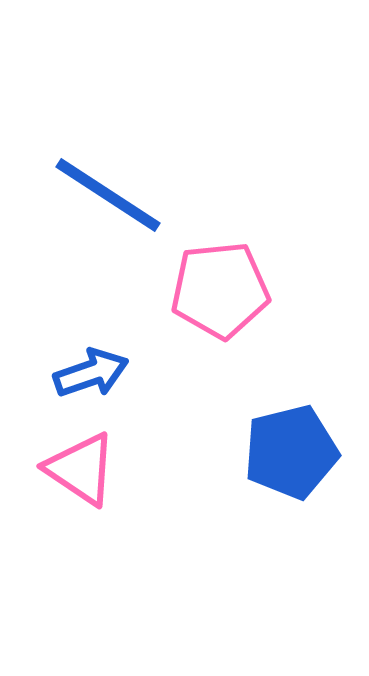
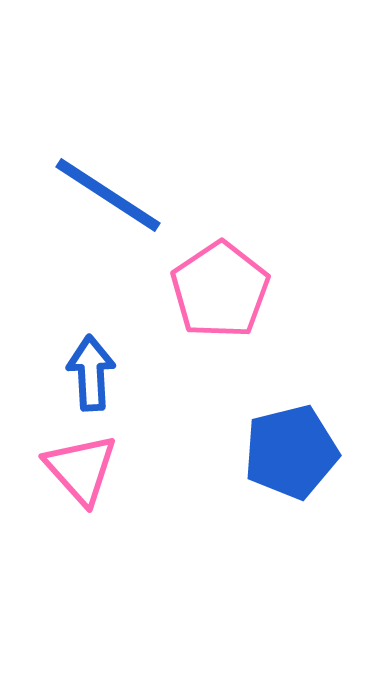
pink pentagon: rotated 28 degrees counterclockwise
blue arrow: rotated 74 degrees counterclockwise
pink triangle: rotated 14 degrees clockwise
